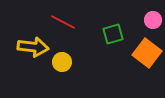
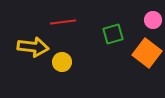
red line: rotated 35 degrees counterclockwise
